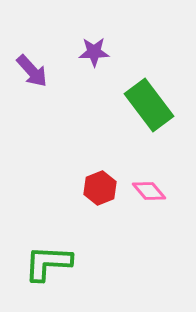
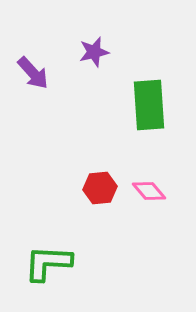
purple star: rotated 12 degrees counterclockwise
purple arrow: moved 1 px right, 2 px down
green rectangle: rotated 33 degrees clockwise
red hexagon: rotated 16 degrees clockwise
